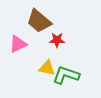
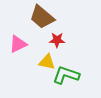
brown trapezoid: moved 3 px right, 4 px up
yellow triangle: moved 6 px up
